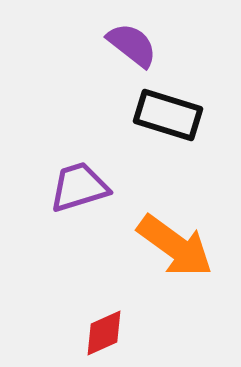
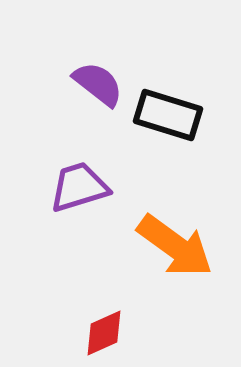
purple semicircle: moved 34 px left, 39 px down
